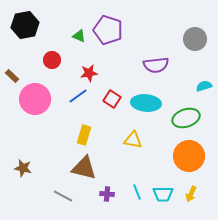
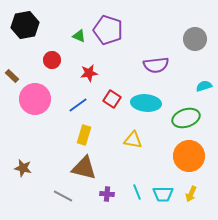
blue line: moved 9 px down
